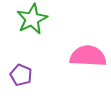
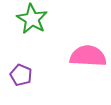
green star: rotated 16 degrees counterclockwise
